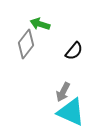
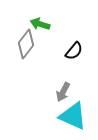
cyan triangle: moved 2 px right, 4 px down
